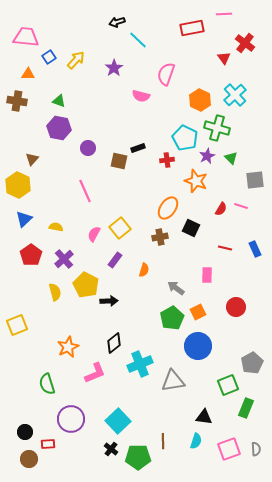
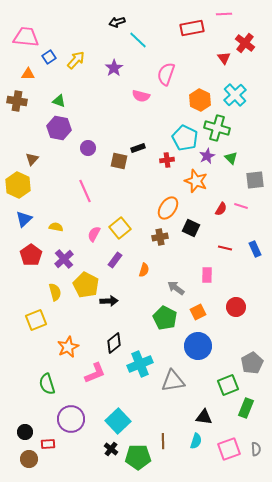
green pentagon at (172, 318): moved 7 px left; rotated 15 degrees counterclockwise
yellow square at (17, 325): moved 19 px right, 5 px up
